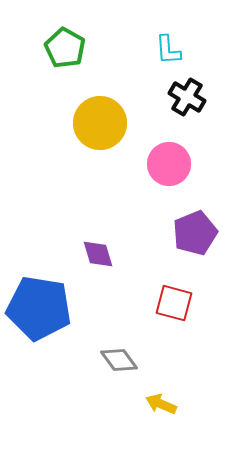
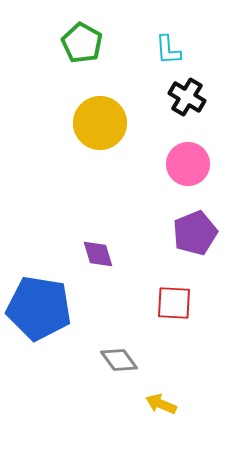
green pentagon: moved 17 px right, 5 px up
pink circle: moved 19 px right
red square: rotated 12 degrees counterclockwise
